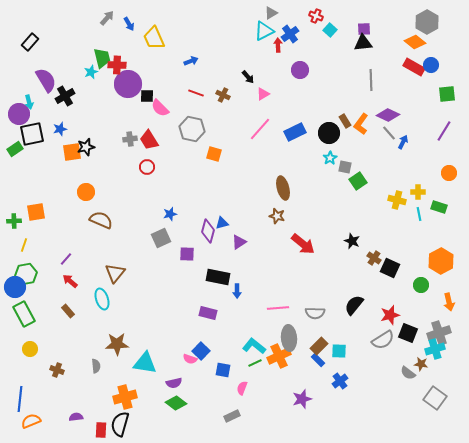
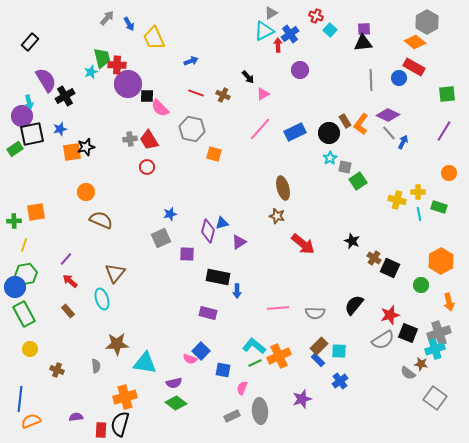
blue circle at (431, 65): moved 32 px left, 13 px down
purple circle at (19, 114): moved 3 px right, 2 px down
gray ellipse at (289, 338): moved 29 px left, 73 px down
